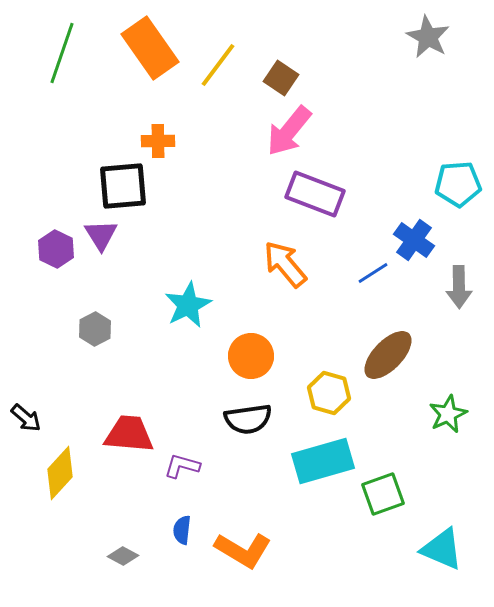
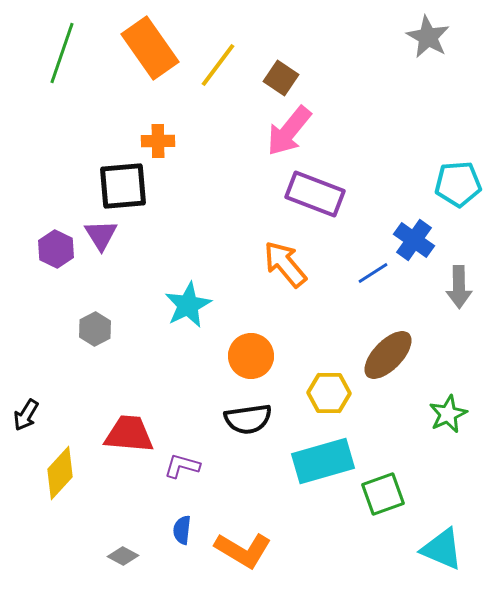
yellow hexagon: rotated 15 degrees counterclockwise
black arrow: moved 3 px up; rotated 80 degrees clockwise
